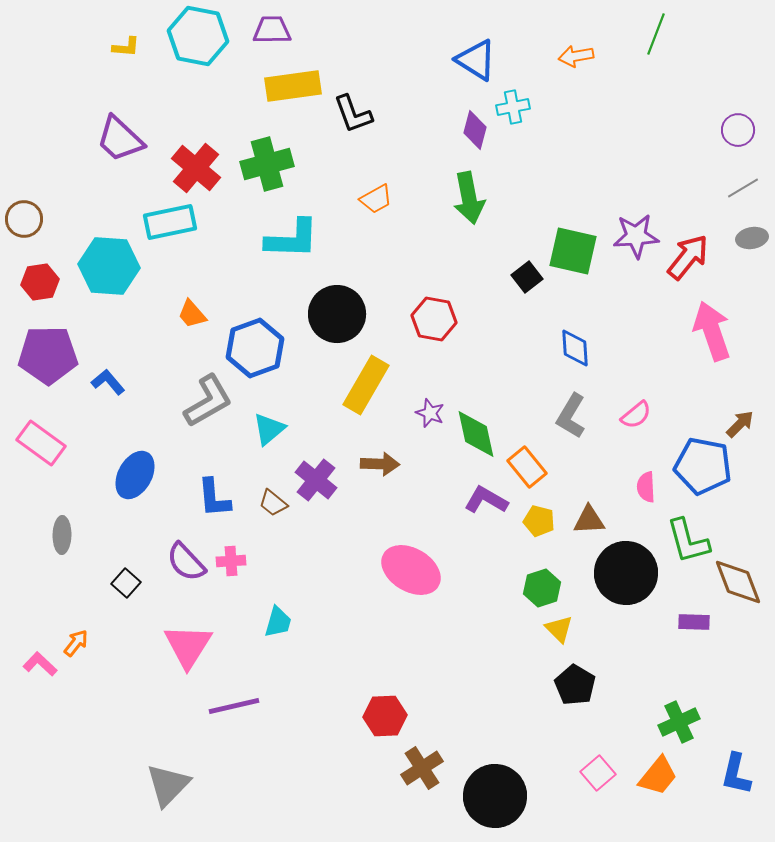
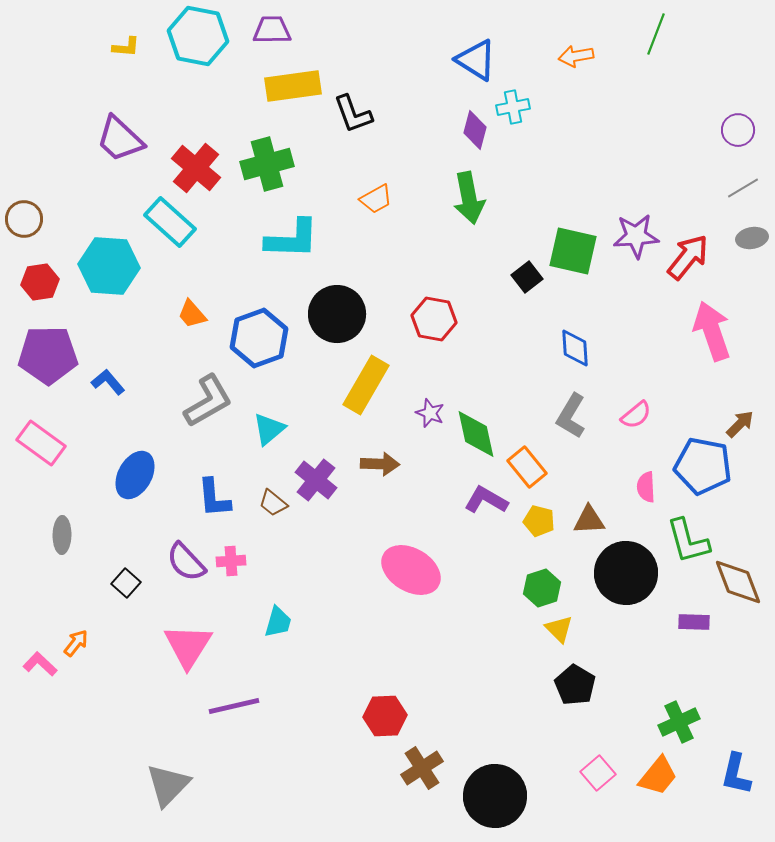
cyan rectangle at (170, 222): rotated 54 degrees clockwise
blue hexagon at (255, 348): moved 4 px right, 10 px up
